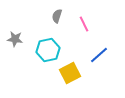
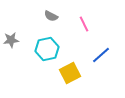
gray semicircle: moved 6 px left; rotated 80 degrees counterclockwise
gray star: moved 4 px left, 1 px down; rotated 14 degrees counterclockwise
cyan hexagon: moved 1 px left, 1 px up
blue line: moved 2 px right
